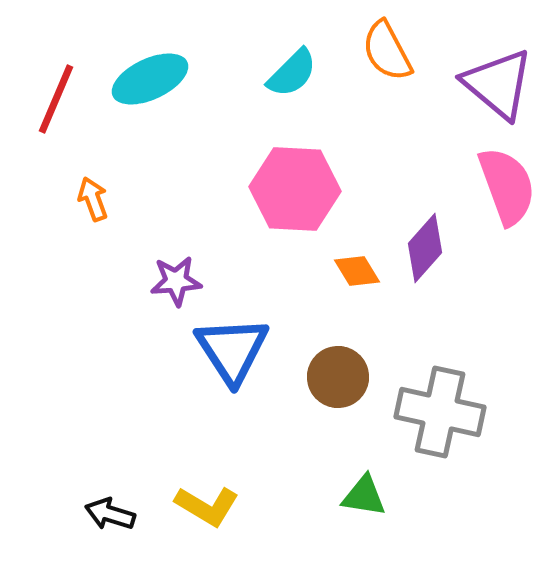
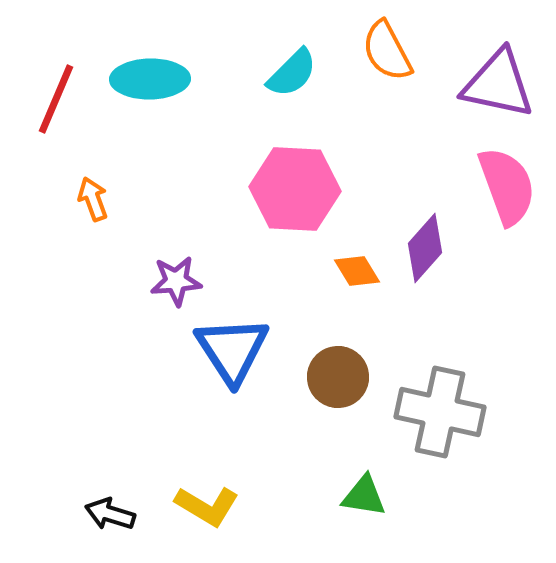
cyan ellipse: rotated 24 degrees clockwise
purple triangle: rotated 28 degrees counterclockwise
